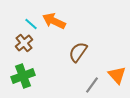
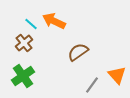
brown semicircle: rotated 20 degrees clockwise
green cross: rotated 15 degrees counterclockwise
